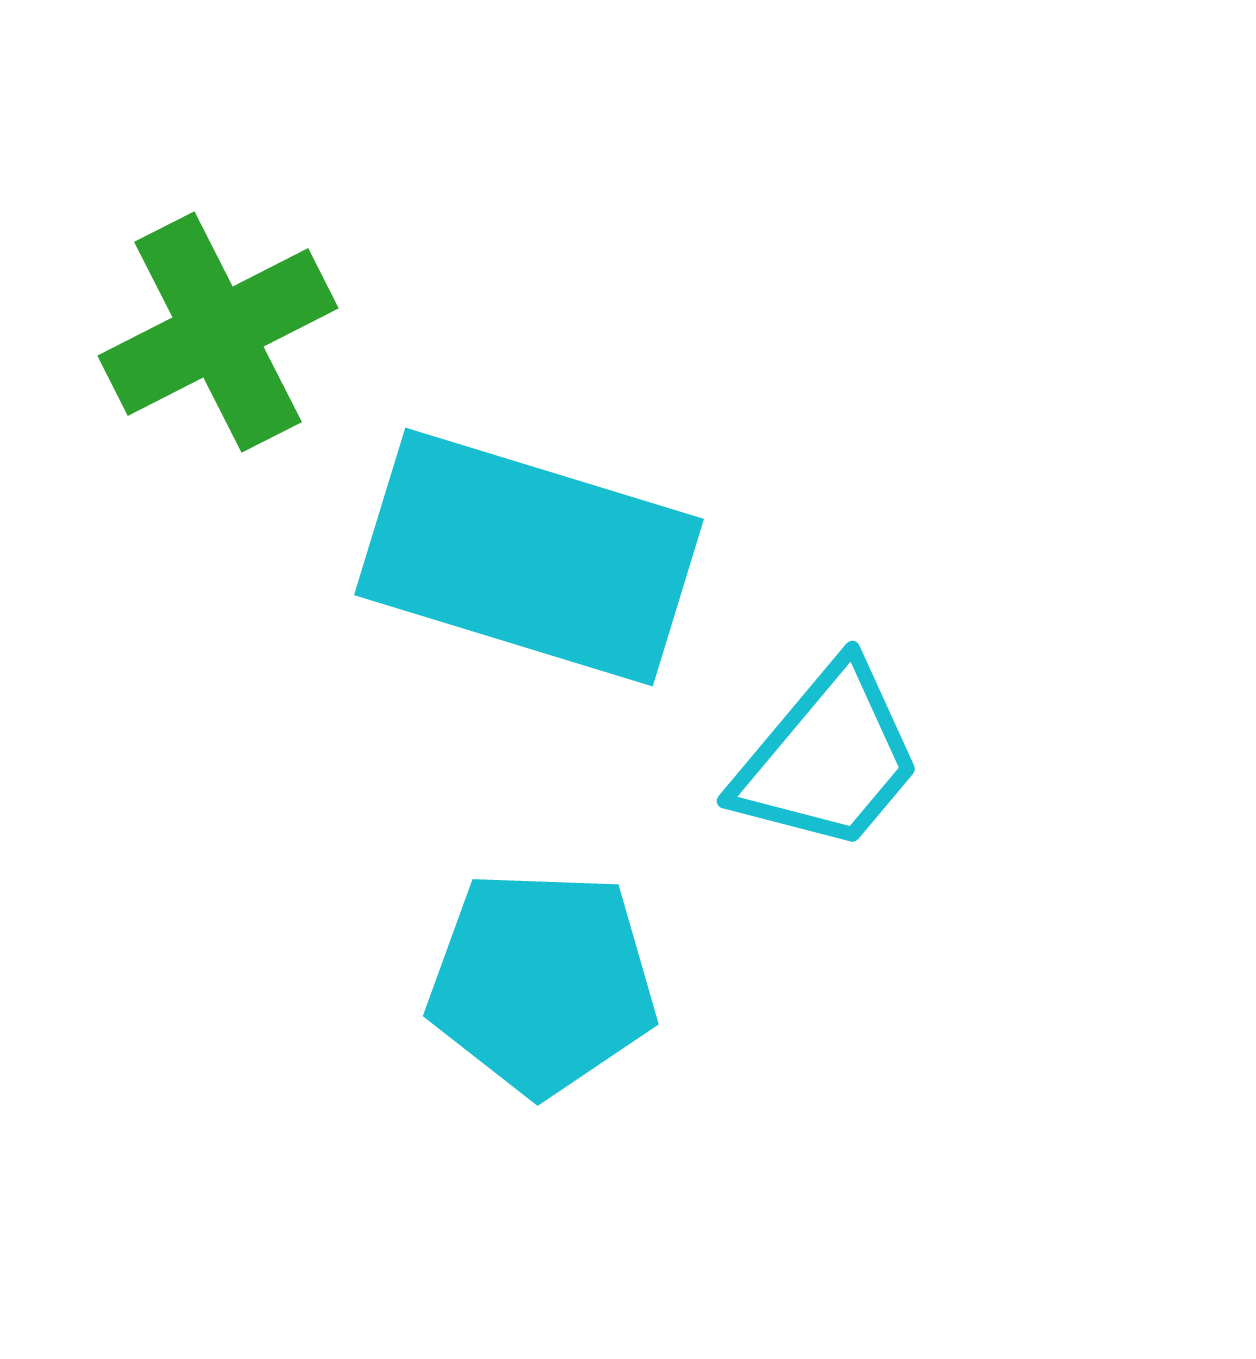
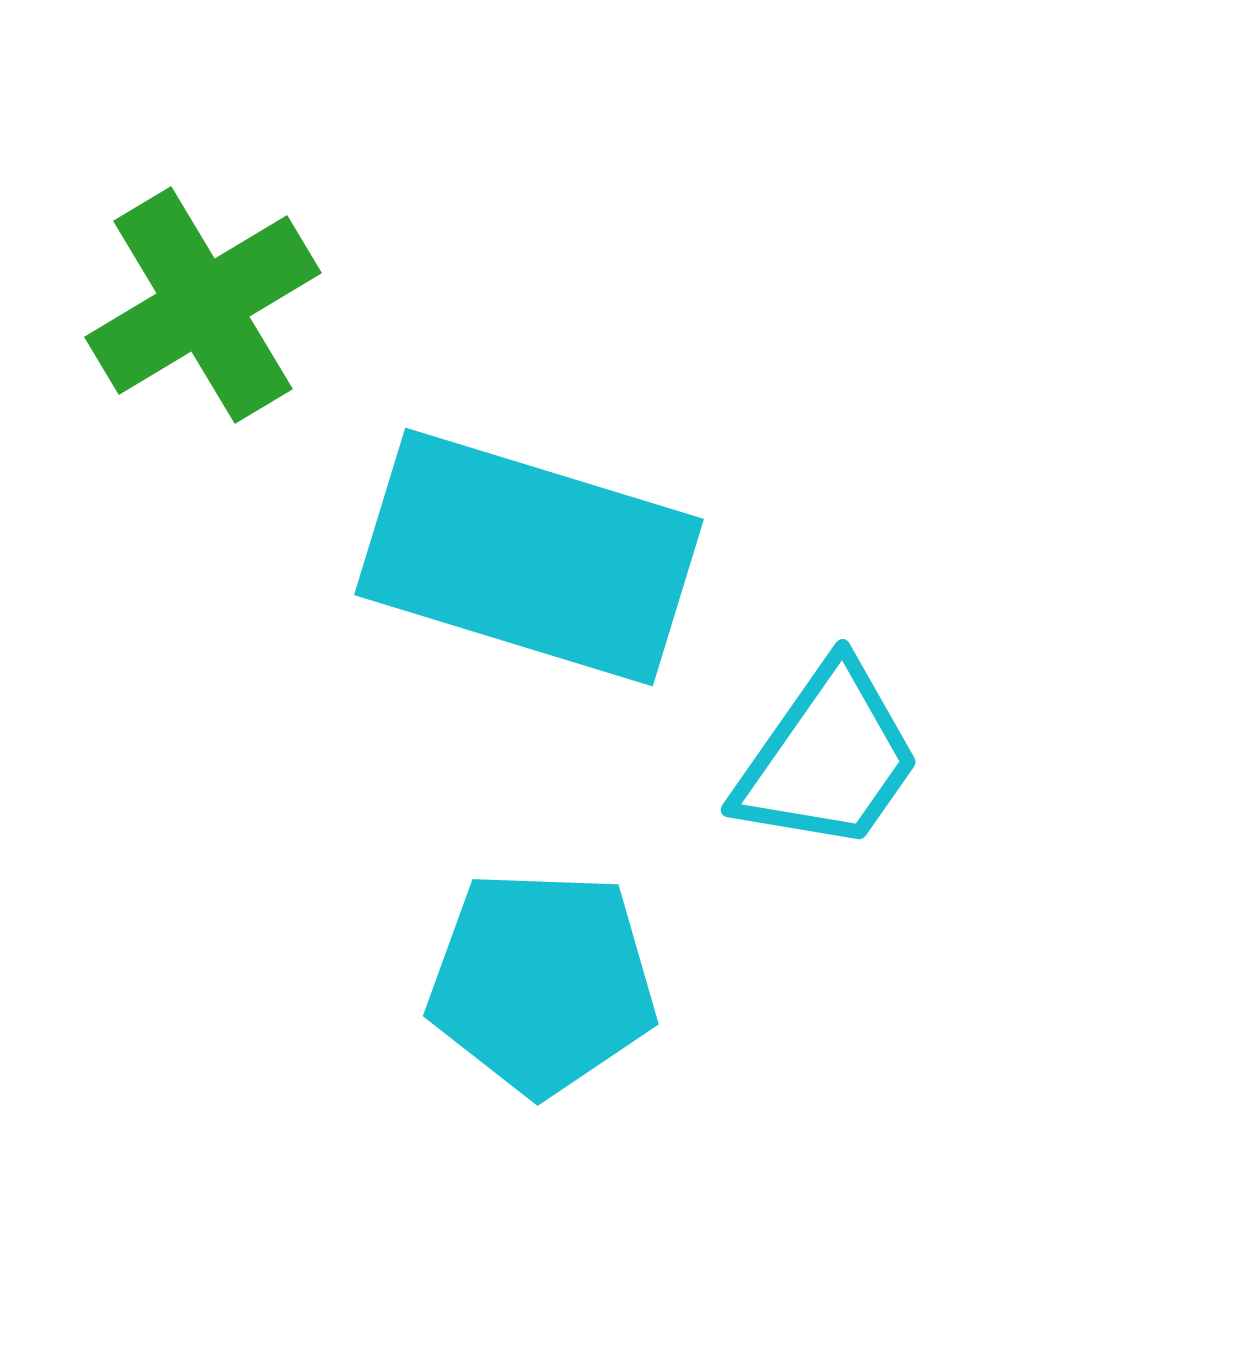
green cross: moved 15 px left, 27 px up; rotated 4 degrees counterclockwise
cyan trapezoid: rotated 5 degrees counterclockwise
